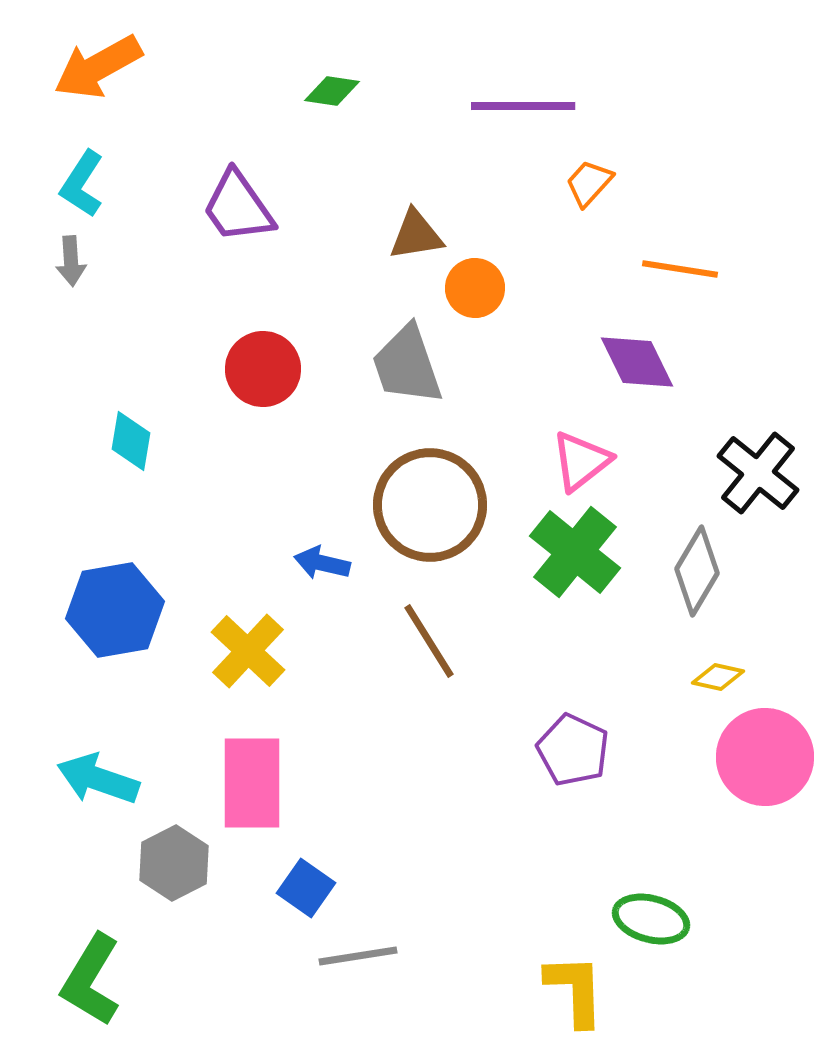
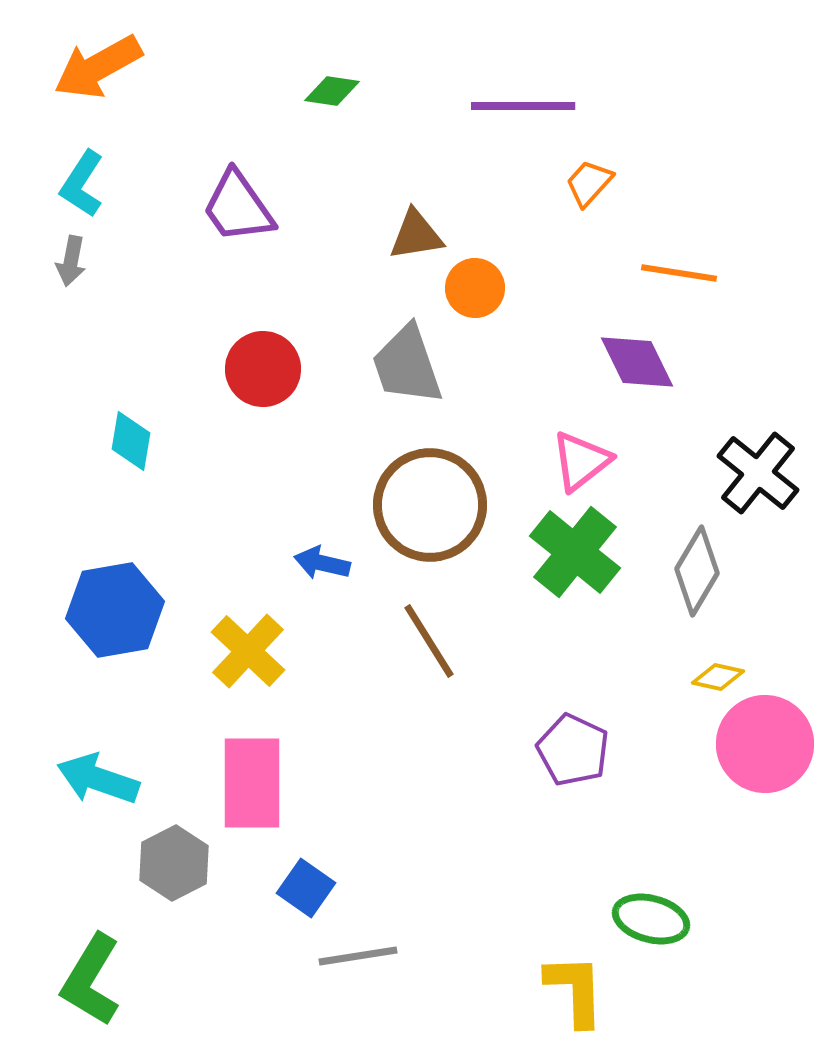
gray arrow: rotated 15 degrees clockwise
orange line: moved 1 px left, 4 px down
pink circle: moved 13 px up
